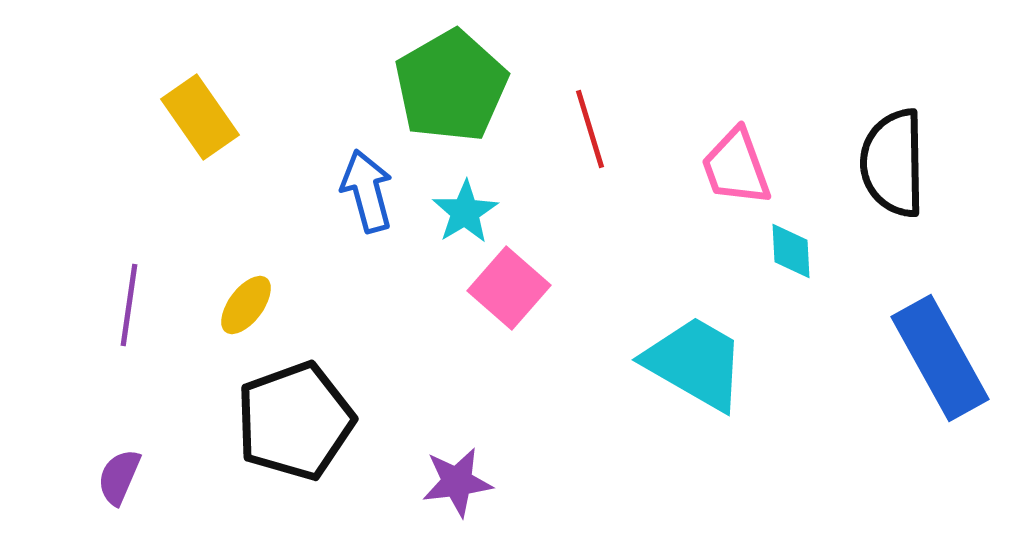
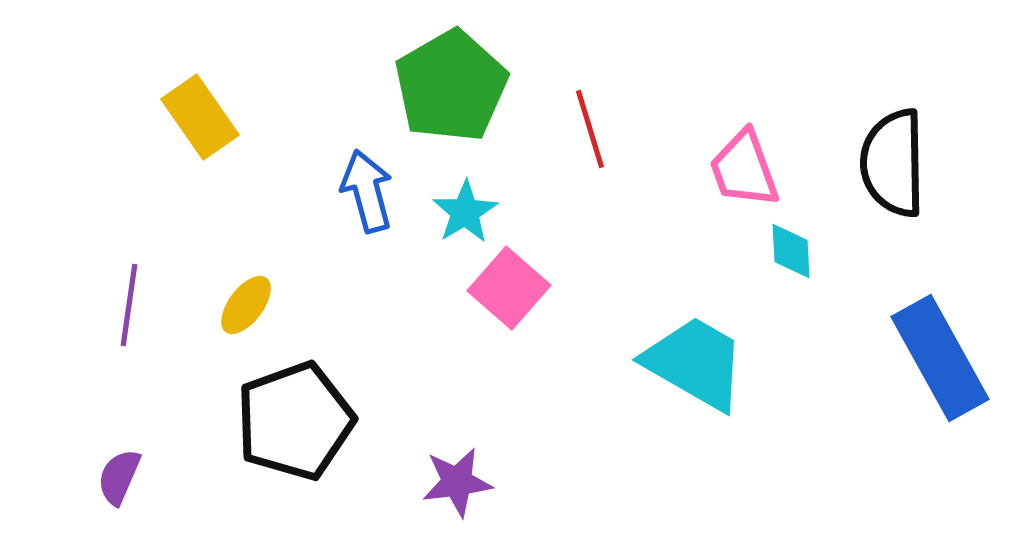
pink trapezoid: moved 8 px right, 2 px down
